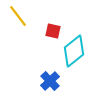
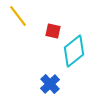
blue cross: moved 3 px down
